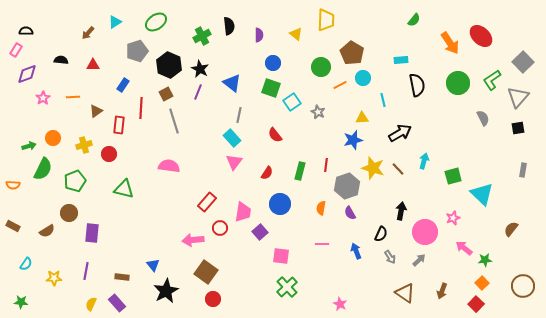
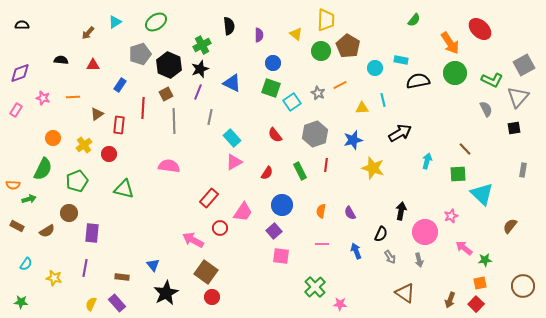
black semicircle at (26, 31): moved 4 px left, 6 px up
green cross at (202, 36): moved 9 px down
red ellipse at (481, 36): moved 1 px left, 7 px up
pink rectangle at (16, 50): moved 60 px down
gray pentagon at (137, 51): moved 3 px right, 3 px down
brown pentagon at (352, 53): moved 4 px left, 7 px up
cyan rectangle at (401, 60): rotated 16 degrees clockwise
gray square at (523, 62): moved 1 px right, 3 px down; rotated 15 degrees clockwise
green circle at (321, 67): moved 16 px up
black star at (200, 69): rotated 24 degrees clockwise
purple diamond at (27, 74): moved 7 px left, 1 px up
cyan circle at (363, 78): moved 12 px right, 10 px up
green L-shape at (492, 80): rotated 120 degrees counterclockwise
blue triangle at (232, 83): rotated 12 degrees counterclockwise
green circle at (458, 83): moved 3 px left, 10 px up
blue rectangle at (123, 85): moved 3 px left
black semicircle at (417, 85): moved 1 px right, 4 px up; rotated 90 degrees counterclockwise
pink star at (43, 98): rotated 24 degrees counterclockwise
red line at (141, 108): moved 2 px right
brown triangle at (96, 111): moved 1 px right, 3 px down
gray star at (318, 112): moved 19 px up
gray line at (239, 115): moved 29 px left, 2 px down
yellow triangle at (362, 118): moved 10 px up
gray semicircle at (483, 118): moved 3 px right, 9 px up
gray line at (174, 121): rotated 15 degrees clockwise
black square at (518, 128): moved 4 px left
yellow cross at (84, 145): rotated 21 degrees counterclockwise
green arrow at (29, 146): moved 53 px down
cyan arrow at (424, 161): moved 3 px right
pink triangle at (234, 162): rotated 24 degrees clockwise
brown line at (398, 169): moved 67 px right, 20 px up
green rectangle at (300, 171): rotated 42 degrees counterclockwise
green square at (453, 176): moved 5 px right, 2 px up; rotated 12 degrees clockwise
green pentagon at (75, 181): moved 2 px right
gray hexagon at (347, 186): moved 32 px left, 52 px up
red rectangle at (207, 202): moved 2 px right, 4 px up
blue circle at (280, 204): moved 2 px right, 1 px down
orange semicircle at (321, 208): moved 3 px down
pink trapezoid at (243, 212): rotated 25 degrees clockwise
pink star at (453, 218): moved 2 px left, 2 px up
brown rectangle at (13, 226): moved 4 px right
brown semicircle at (511, 229): moved 1 px left, 3 px up
purple square at (260, 232): moved 14 px right, 1 px up
pink arrow at (193, 240): rotated 35 degrees clockwise
gray arrow at (419, 260): rotated 120 degrees clockwise
purple line at (86, 271): moved 1 px left, 3 px up
yellow star at (54, 278): rotated 14 degrees clockwise
orange square at (482, 283): moved 2 px left; rotated 32 degrees clockwise
green cross at (287, 287): moved 28 px right
black star at (166, 291): moved 2 px down
brown arrow at (442, 291): moved 8 px right, 9 px down
red circle at (213, 299): moved 1 px left, 2 px up
pink star at (340, 304): rotated 24 degrees counterclockwise
